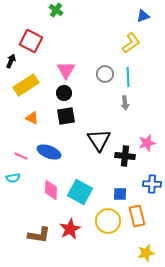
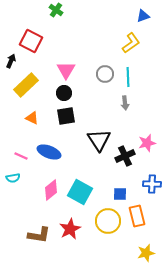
yellow rectangle: rotated 10 degrees counterclockwise
black cross: rotated 30 degrees counterclockwise
pink diamond: rotated 50 degrees clockwise
